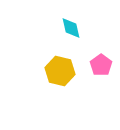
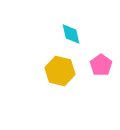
cyan diamond: moved 6 px down
